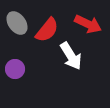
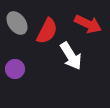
red semicircle: moved 1 px down; rotated 12 degrees counterclockwise
